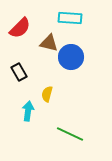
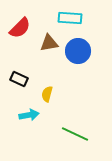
brown triangle: rotated 24 degrees counterclockwise
blue circle: moved 7 px right, 6 px up
black rectangle: moved 7 px down; rotated 36 degrees counterclockwise
cyan arrow: moved 1 px right, 4 px down; rotated 72 degrees clockwise
green line: moved 5 px right
